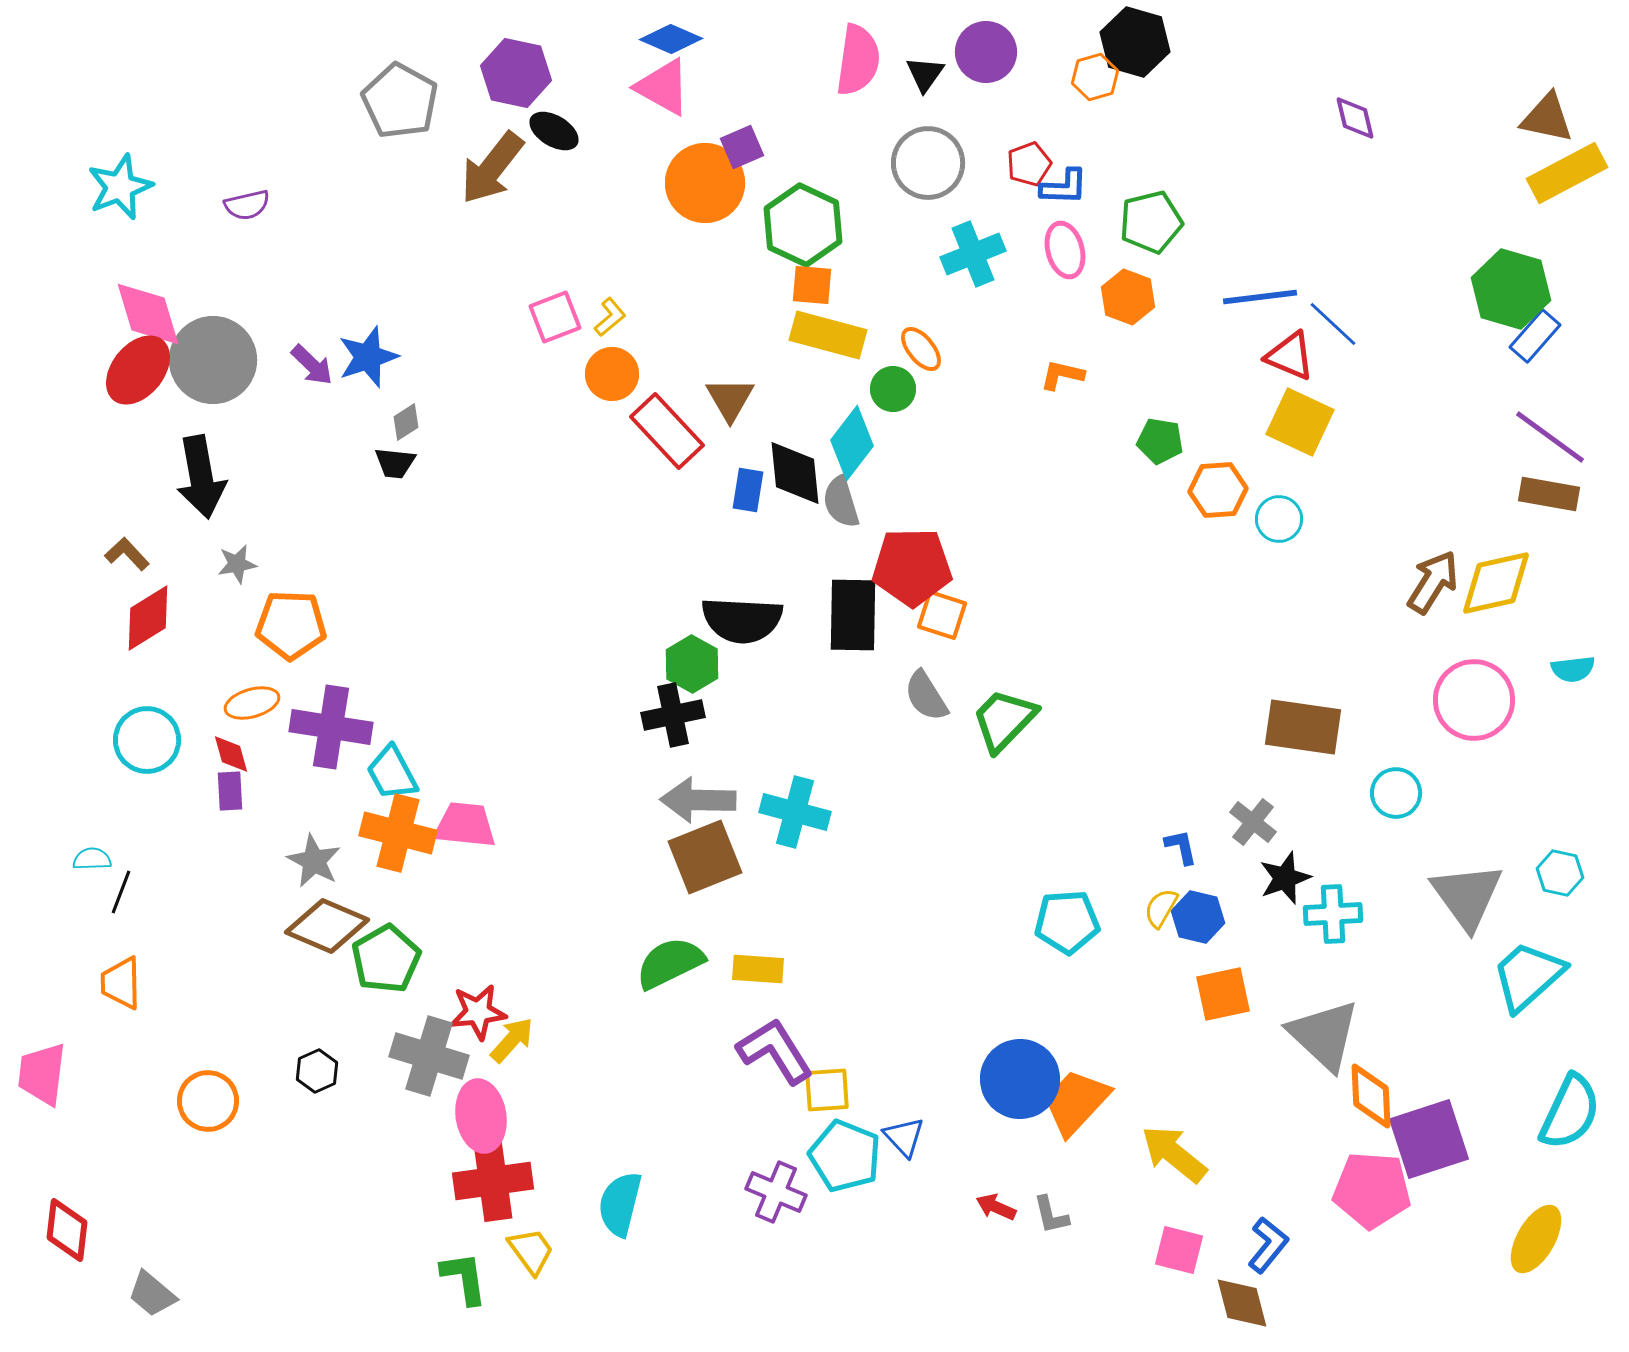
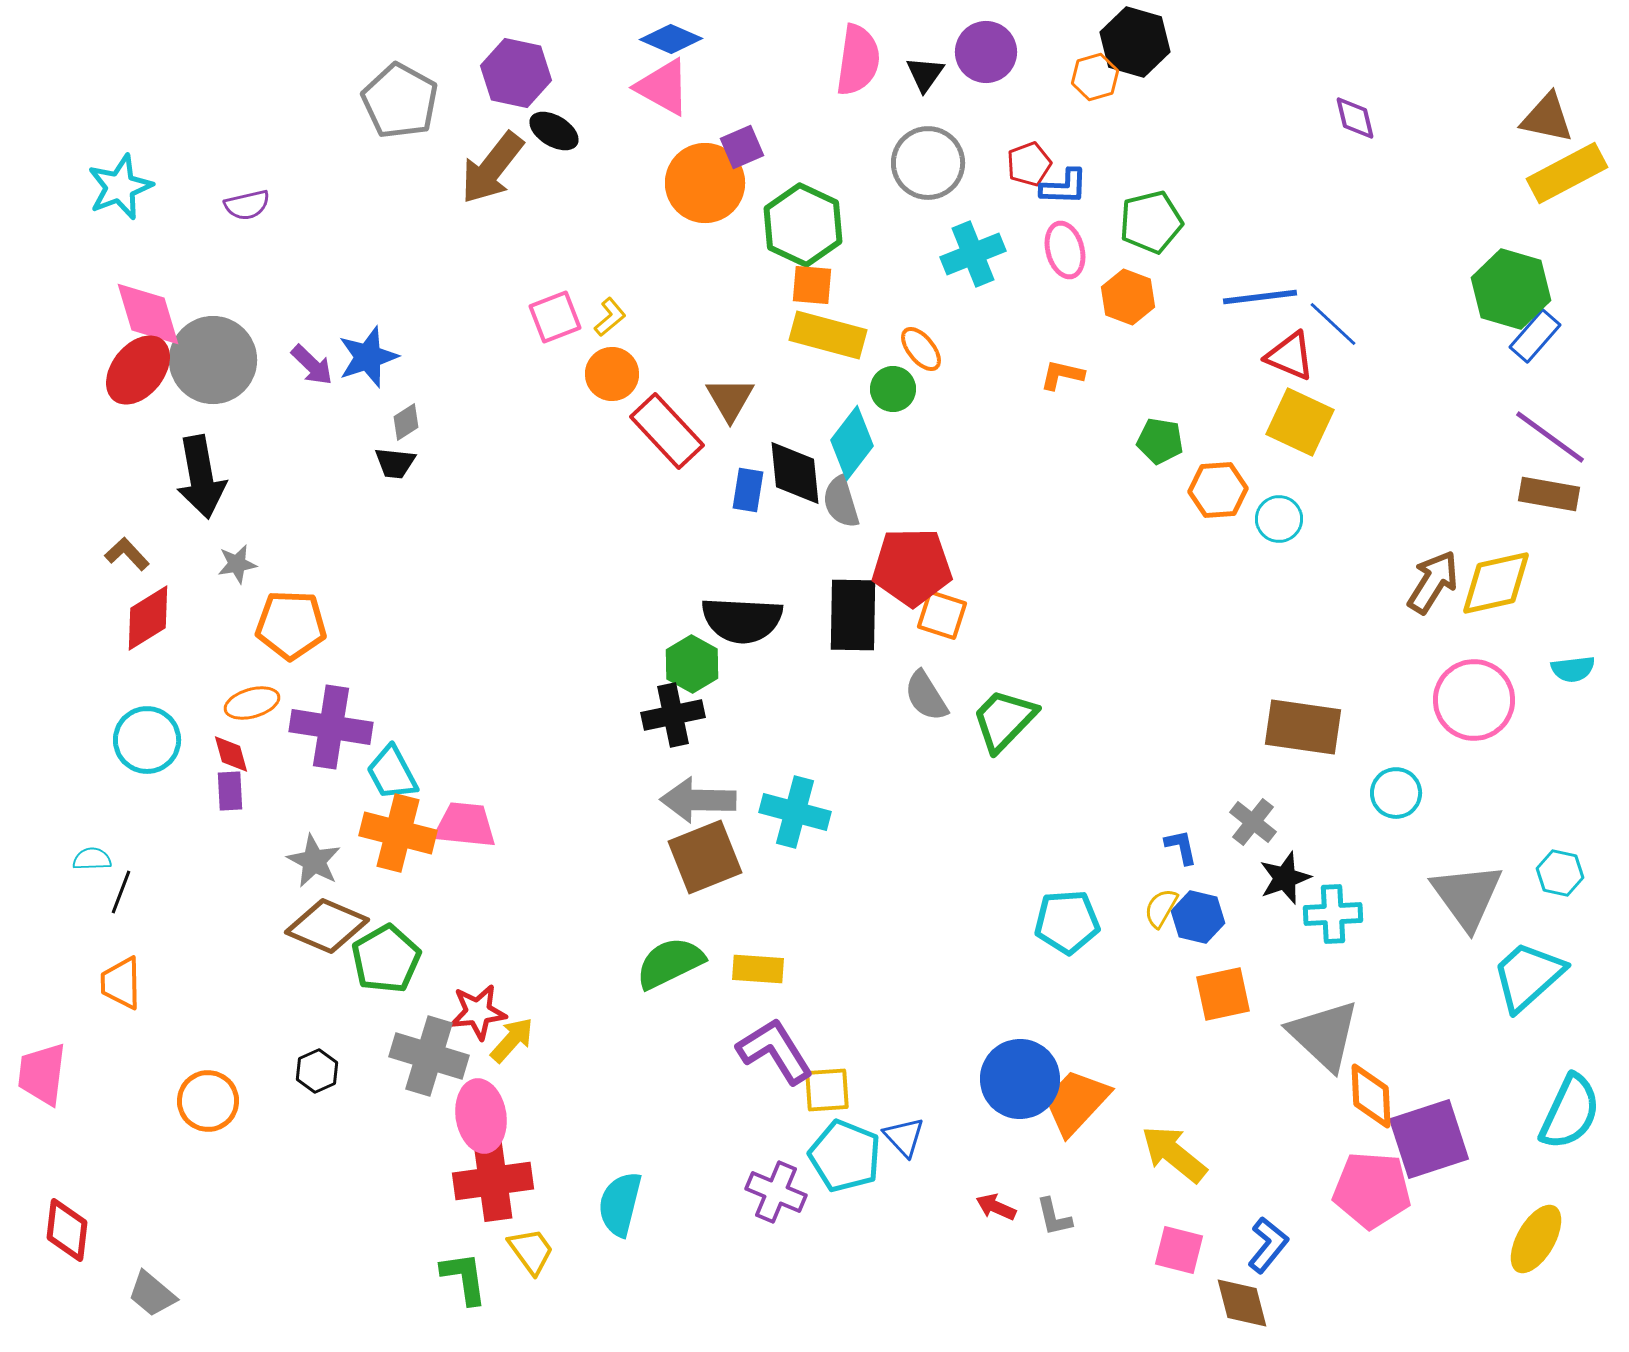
gray L-shape at (1051, 1215): moved 3 px right, 2 px down
